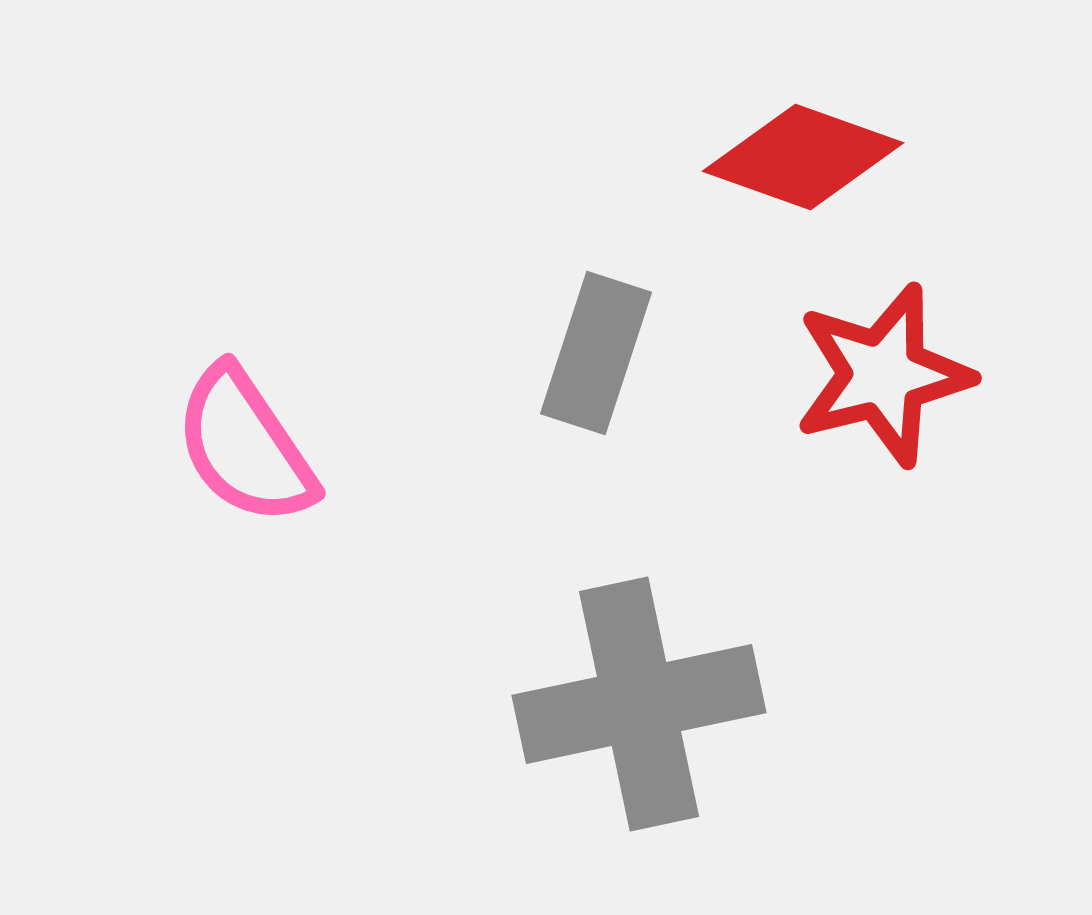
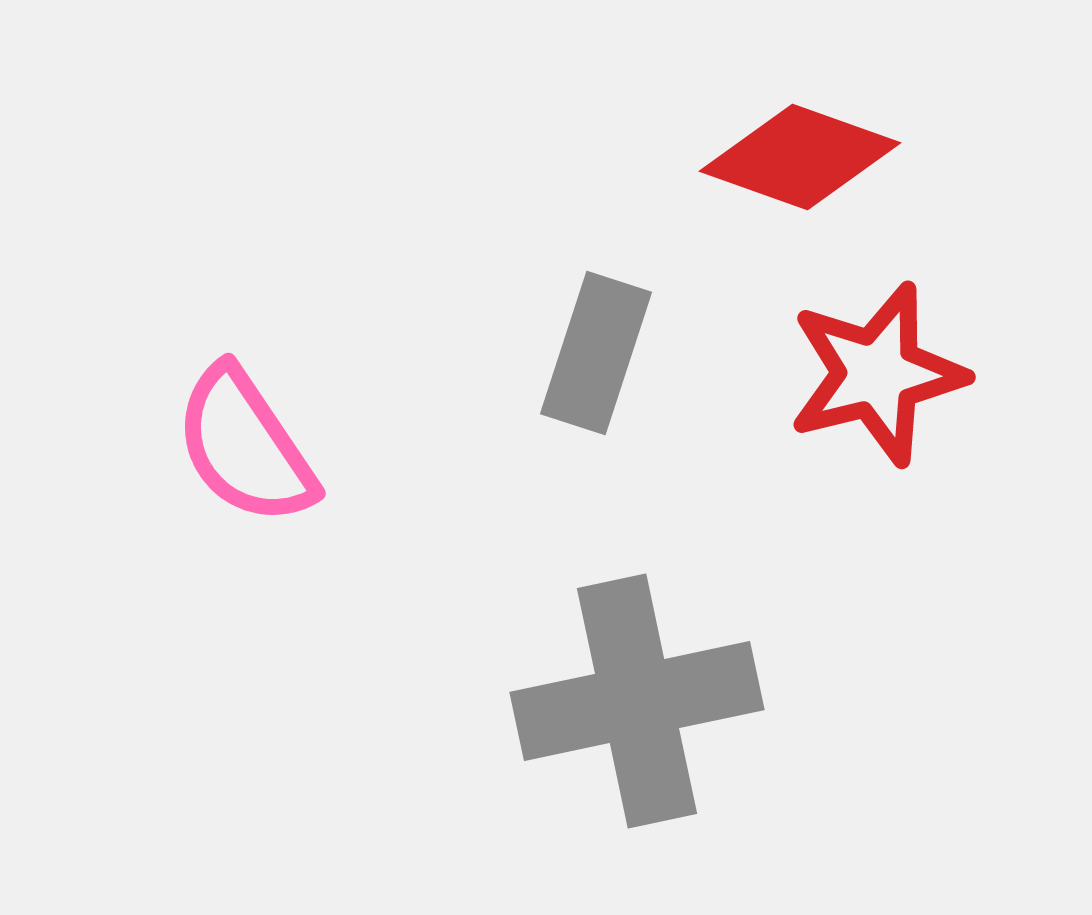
red diamond: moved 3 px left
red star: moved 6 px left, 1 px up
gray cross: moved 2 px left, 3 px up
